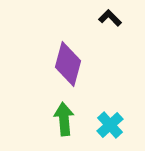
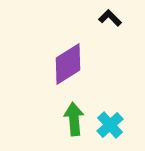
purple diamond: rotated 42 degrees clockwise
green arrow: moved 10 px right
